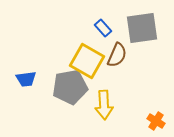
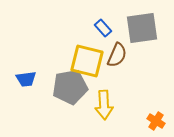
yellow square: rotated 16 degrees counterclockwise
